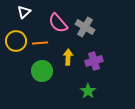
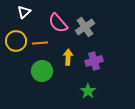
gray cross: rotated 24 degrees clockwise
